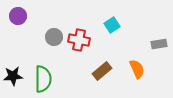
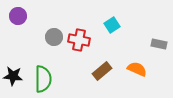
gray rectangle: rotated 21 degrees clockwise
orange semicircle: rotated 42 degrees counterclockwise
black star: rotated 12 degrees clockwise
